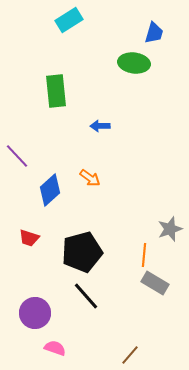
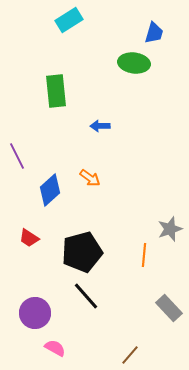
purple line: rotated 16 degrees clockwise
red trapezoid: rotated 15 degrees clockwise
gray rectangle: moved 14 px right, 25 px down; rotated 16 degrees clockwise
pink semicircle: rotated 10 degrees clockwise
